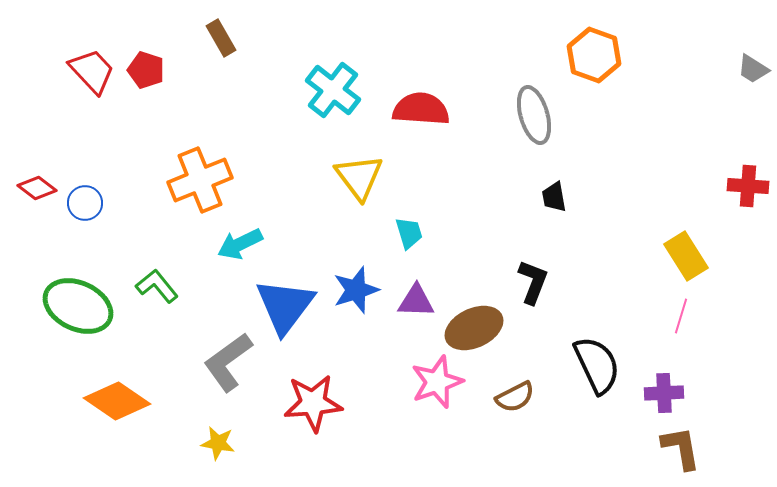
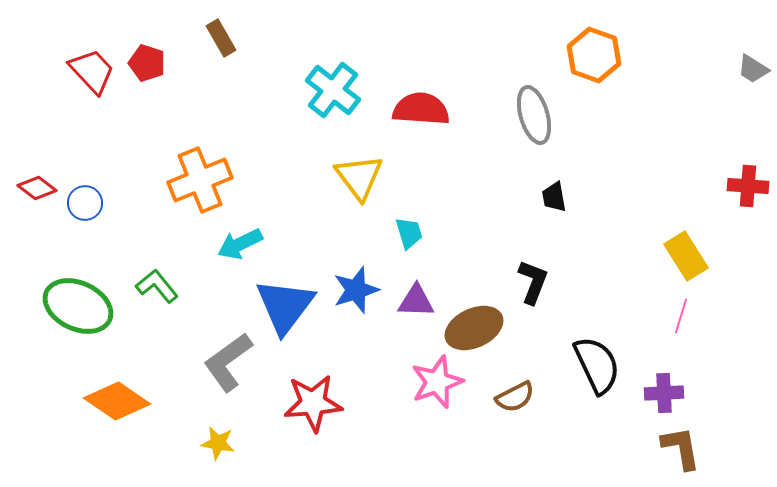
red pentagon: moved 1 px right, 7 px up
